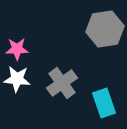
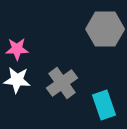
gray hexagon: rotated 9 degrees clockwise
white star: moved 1 px down
cyan rectangle: moved 2 px down
